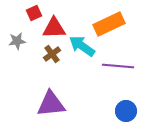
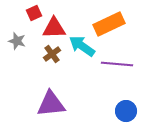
gray star: rotated 24 degrees clockwise
purple line: moved 1 px left, 2 px up
